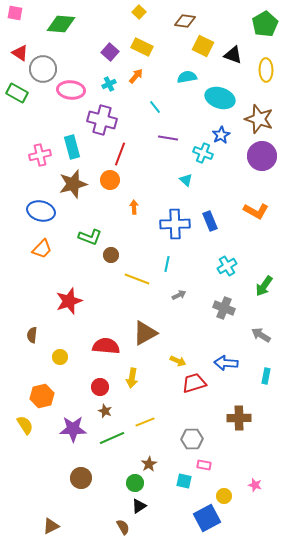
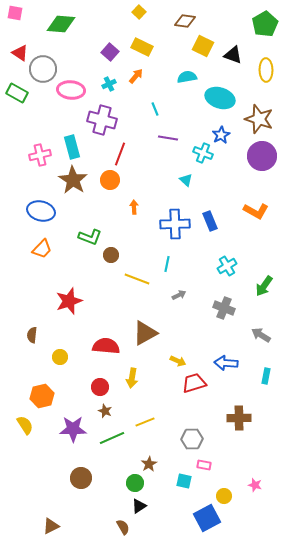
cyan line at (155, 107): moved 2 px down; rotated 16 degrees clockwise
brown star at (73, 184): moved 4 px up; rotated 24 degrees counterclockwise
